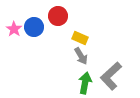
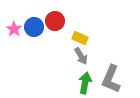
red circle: moved 3 px left, 5 px down
gray L-shape: moved 3 px down; rotated 24 degrees counterclockwise
